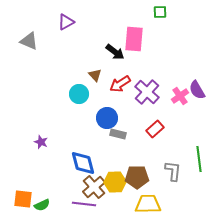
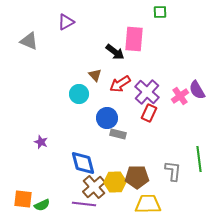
red rectangle: moved 6 px left, 16 px up; rotated 24 degrees counterclockwise
